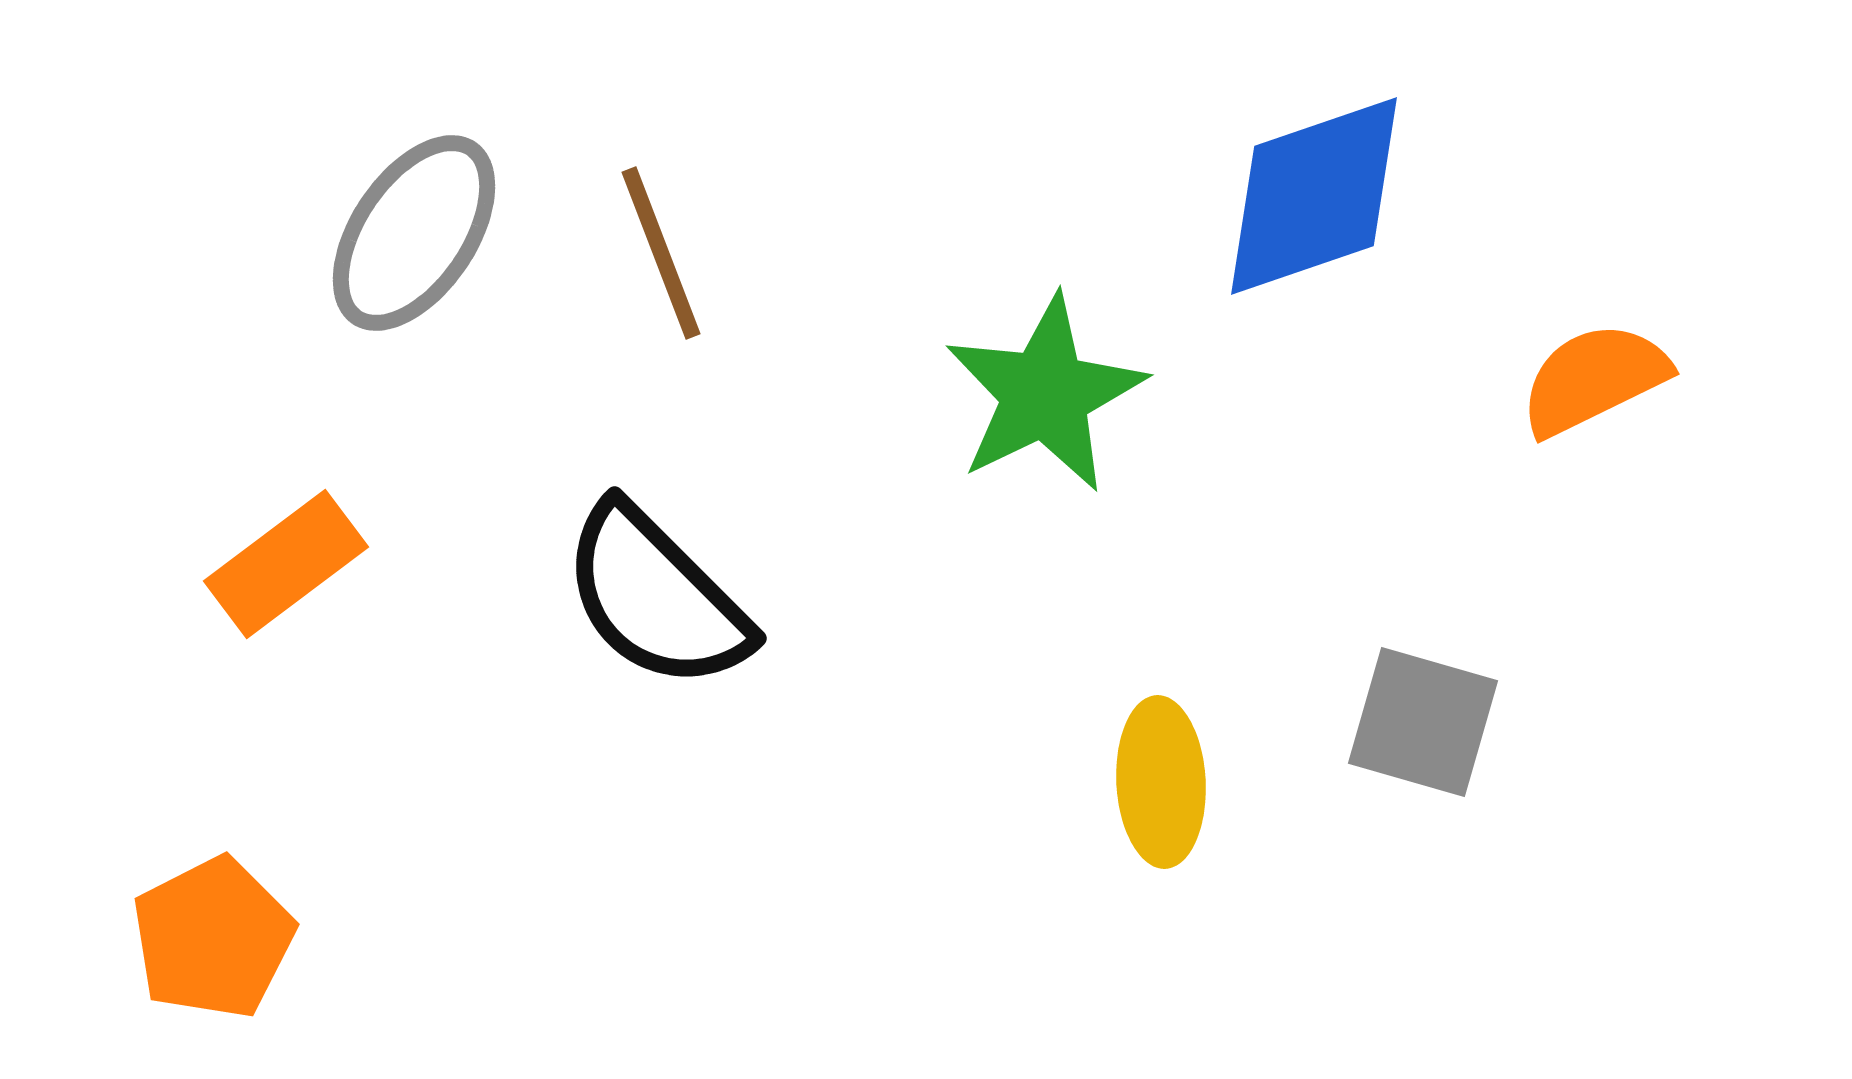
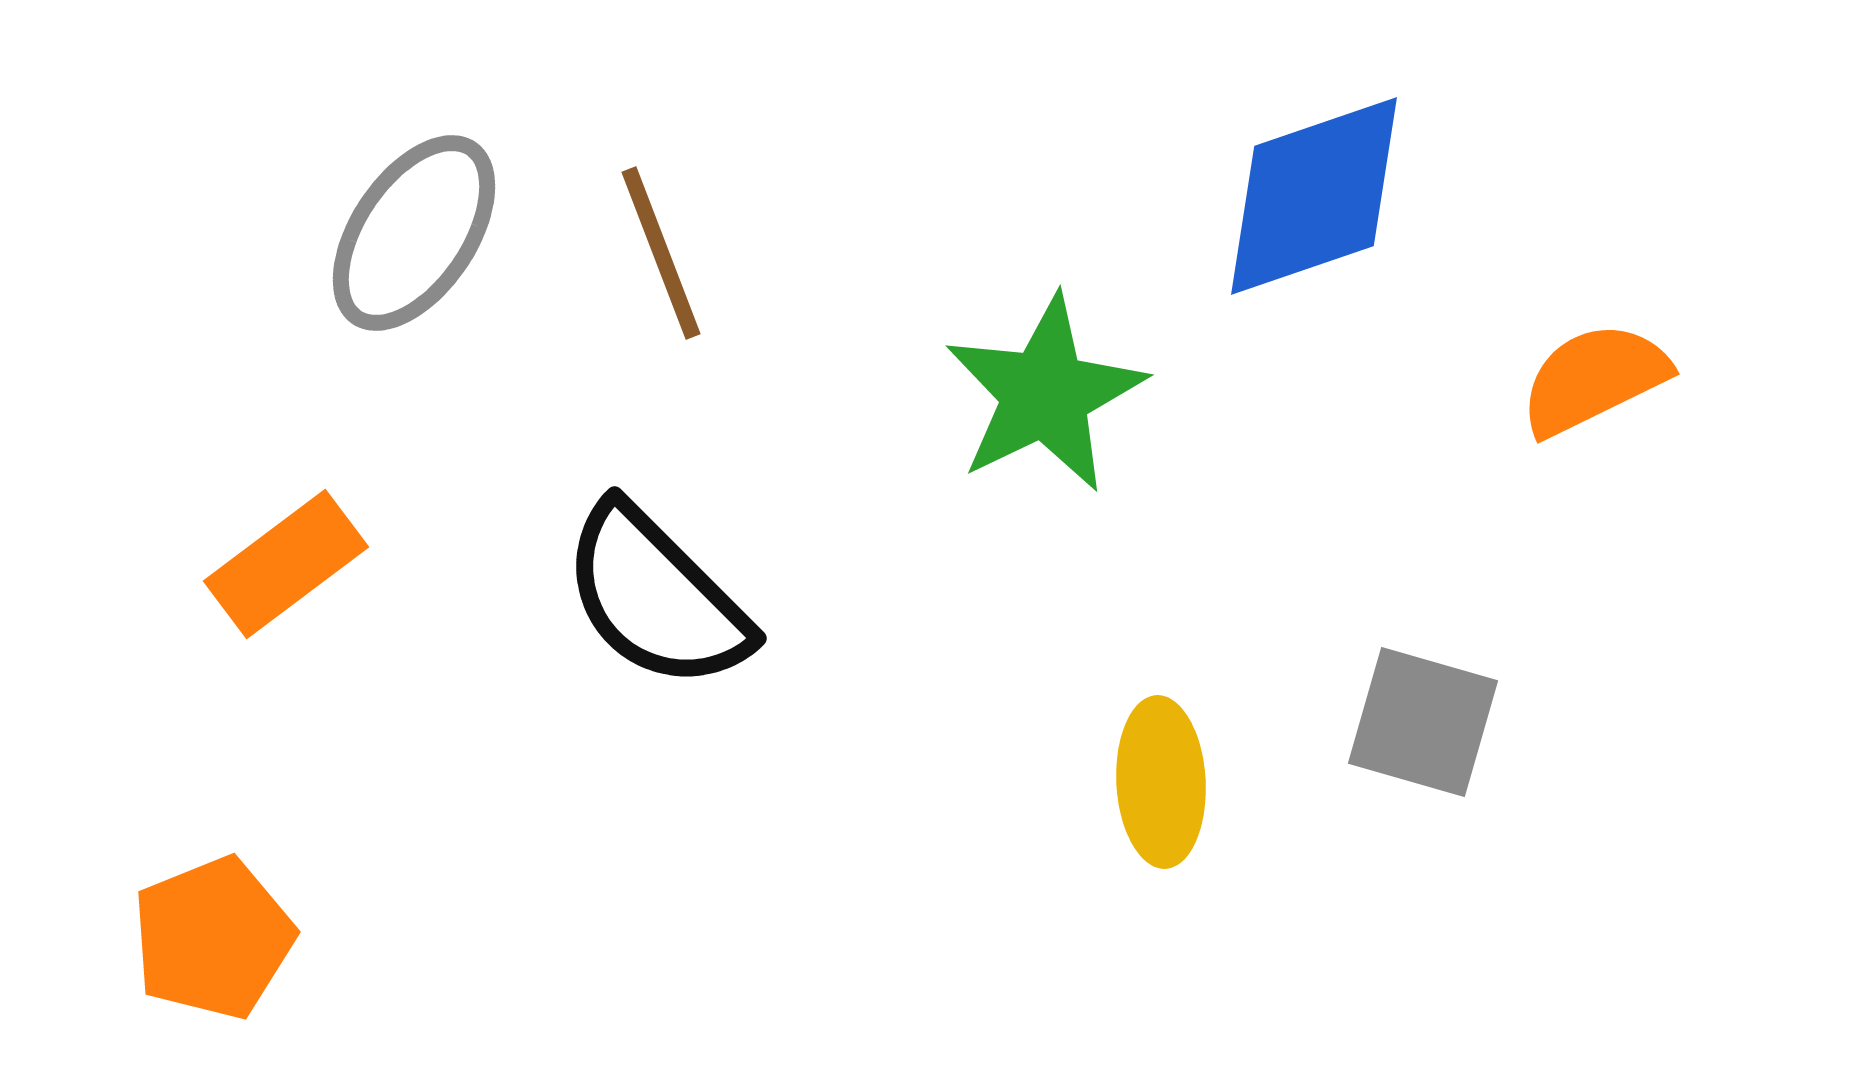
orange pentagon: rotated 5 degrees clockwise
